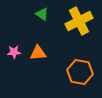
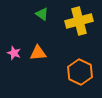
yellow cross: rotated 12 degrees clockwise
pink star: moved 1 px down; rotated 24 degrees clockwise
orange hexagon: rotated 15 degrees clockwise
